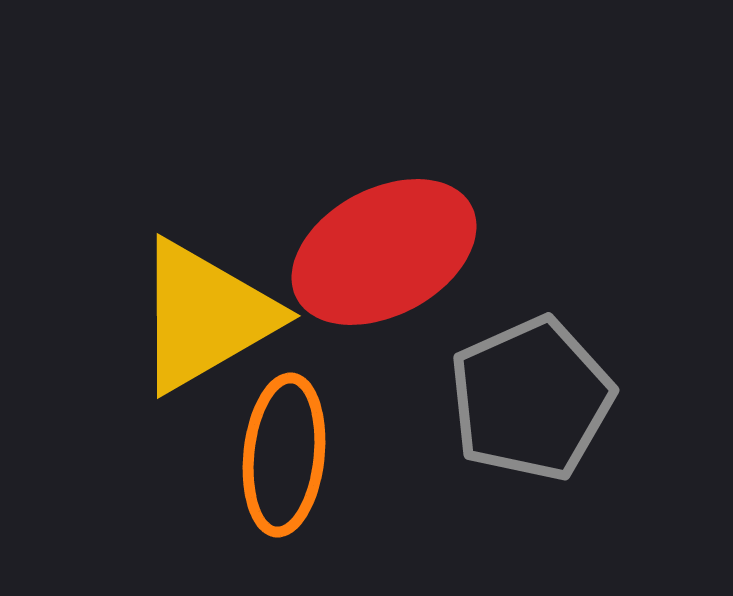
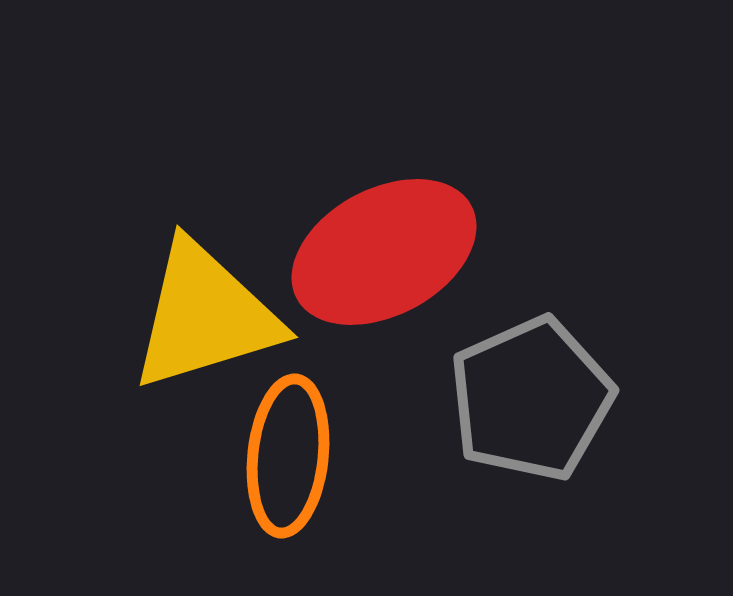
yellow triangle: rotated 13 degrees clockwise
orange ellipse: moved 4 px right, 1 px down
